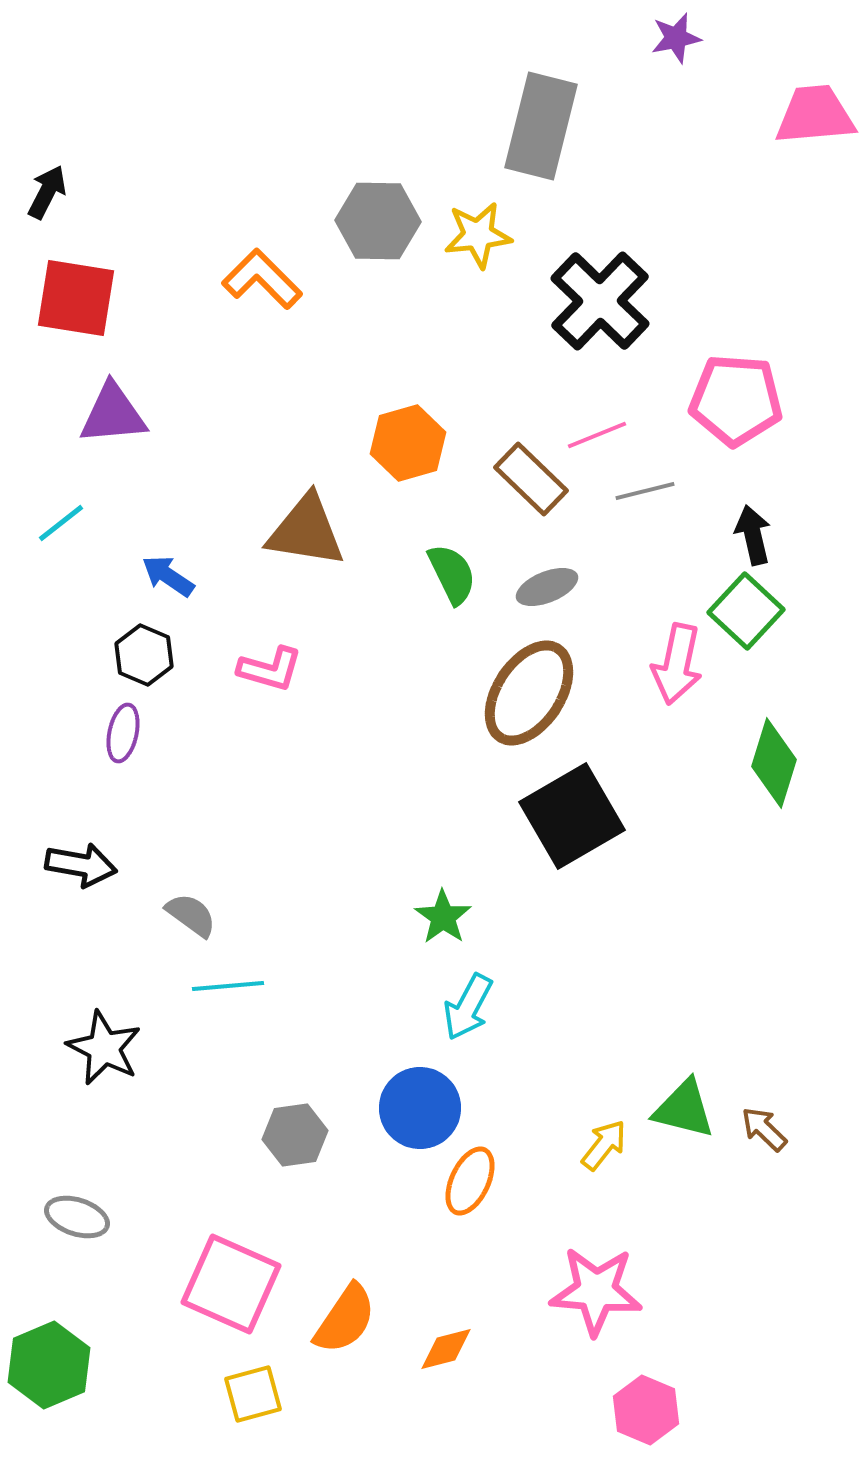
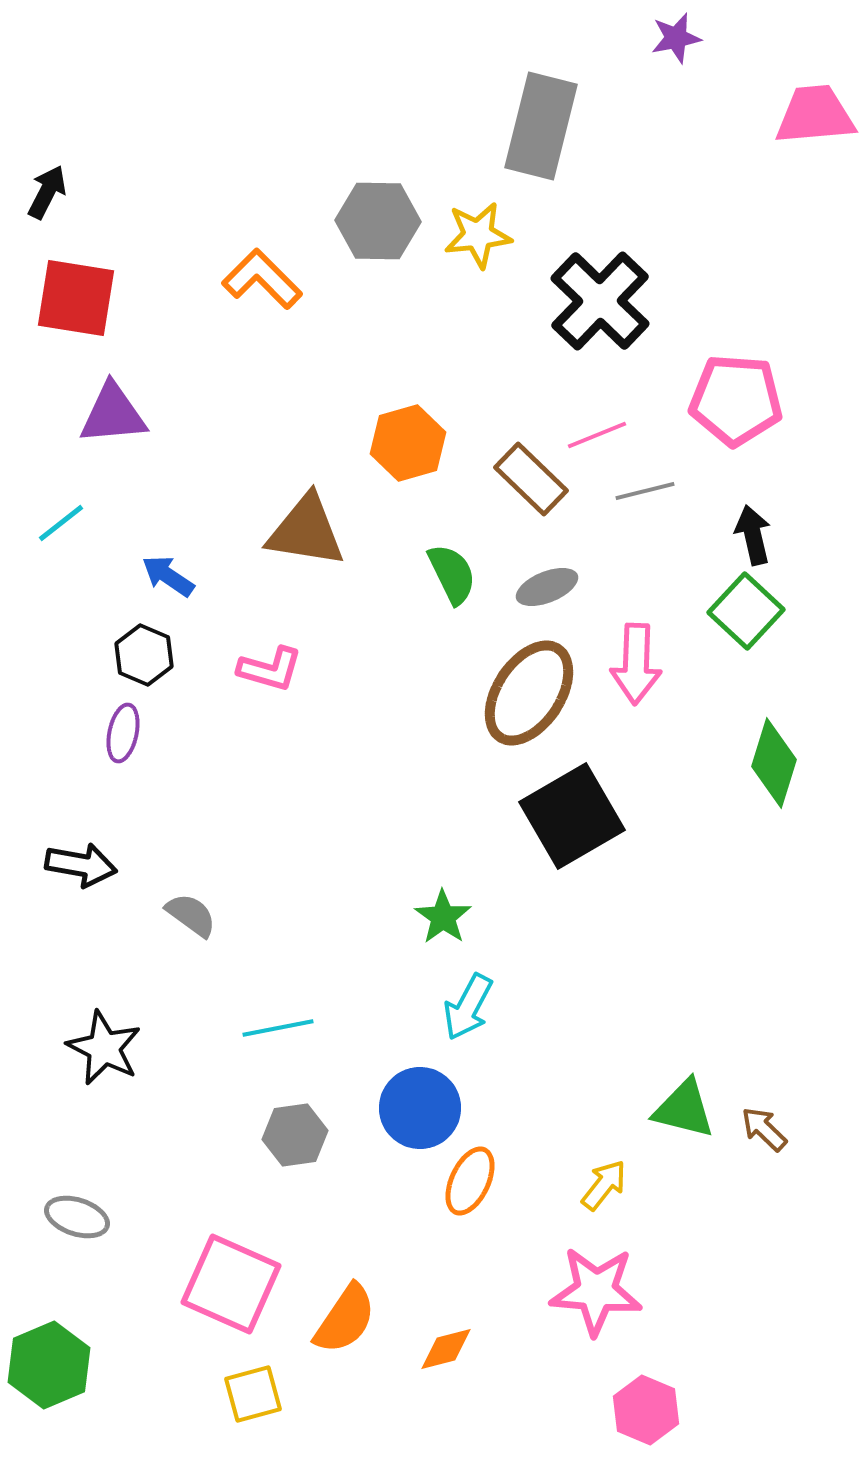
pink arrow at (677, 664): moved 41 px left; rotated 10 degrees counterclockwise
cyan line at (228, 986): moved 50 px right, 42 px down; rotated 6 degrees counterclockwise
yellow arrow at (604, 1145): moved 40 px down
